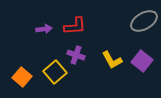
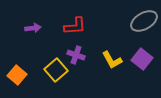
purple arrow: moved 11 px left, 1 px up
purple square: moved 2 px up
yellow square: moved 1 px right, 2 px up
orange square: moved 5 px left, 2 px up
